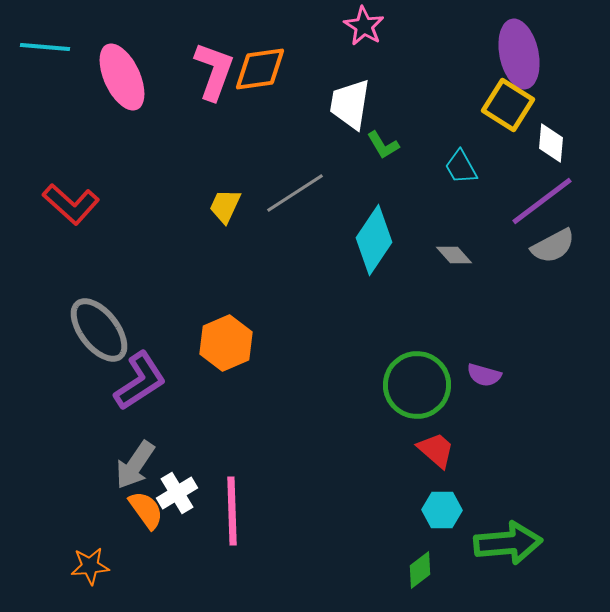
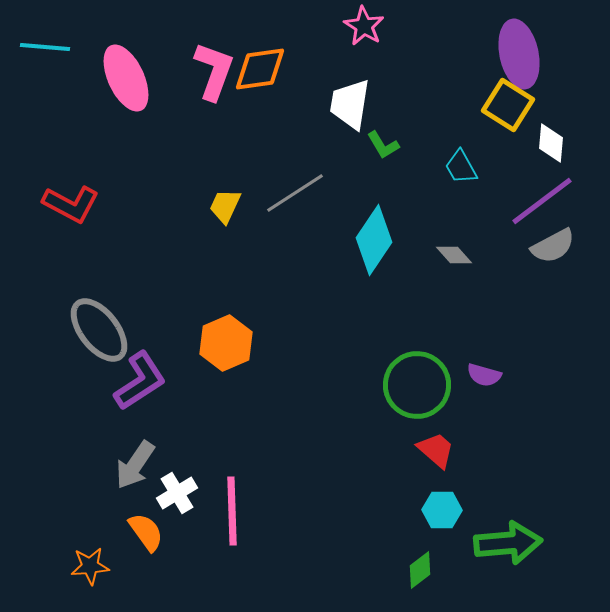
pink ellipse: moved 4 px right, 1 px down
red L-shape: rotated 14 degrees counterclockwise
orange semicircle: moved 22 px down
